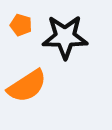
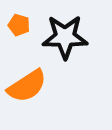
orange pentagon: moved 2 px left
